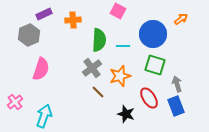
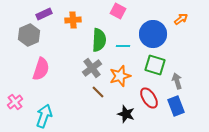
gray arrow: moved 3 px up
